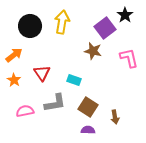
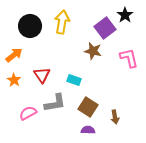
red triangle: moved 2 px down
pink semicircle: moved 3 px right, 2 px down; rotated 18 degrees counterclockwise
